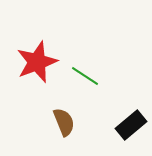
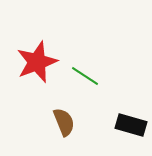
black rectangle: rotated 56 degrees clockwise
